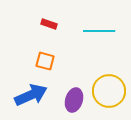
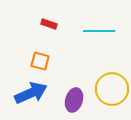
orange square: moved 5 px left
yellow circle: moved 3 px right, 2 px up
blue arrow: moved 2 px up
